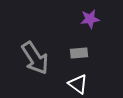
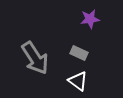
gray rectangle: rotated 30 degrees clockwise
white triangle: moved 3 px up
